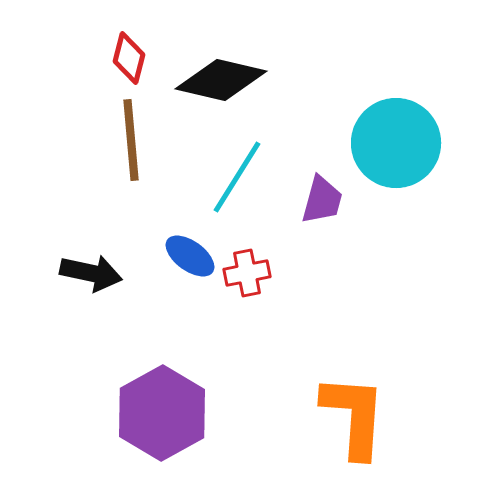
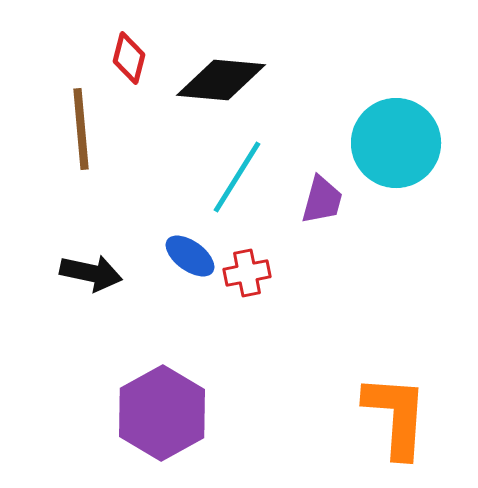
black diamond: rotated 8 degrees counterclockwise
brown line: moved 50 px left, 11 px up
orange L-shape: moved 42 px right
